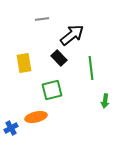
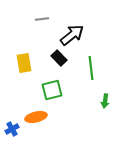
blue cross: moved 1 px right, 1 px down
